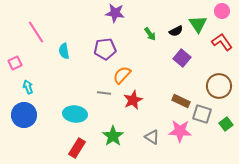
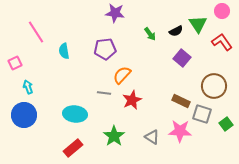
brown circle: moved 5 px left
red star: moved 1 px left
green star: moved 1 px right
red rectangle: moved 4 px left; rotated 18 degrees clockwise
